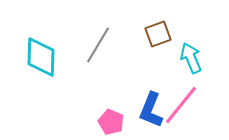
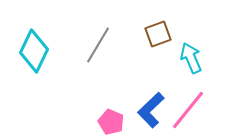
cyan diamond: moved 7 px left, 6 px up; rotated 24 degrees clockwise
pink line: moved 7 px right, 5 px down
blue L-shape: rotated 24 degrees clockwise
